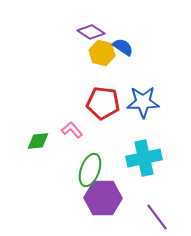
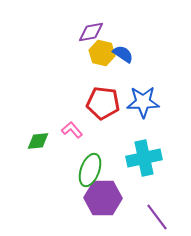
purple diamond: rotated 44 degrees counterclockwise
blue semicircle: moved 7 px down
